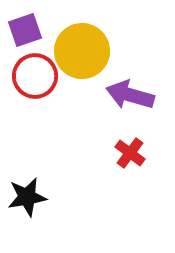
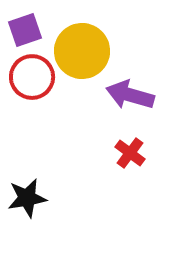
red circle: moved 3 px left, 1 px down
black star: moved 1 px down
